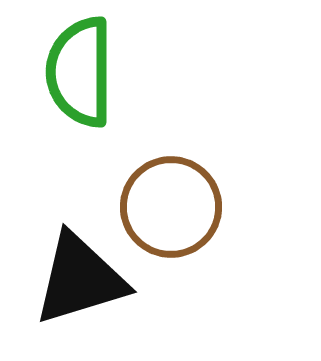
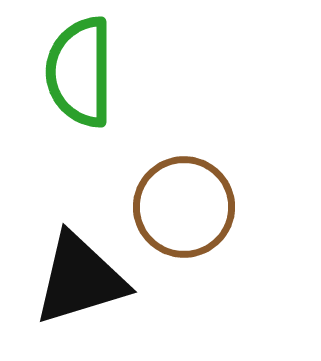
brown circle: moved 13 px right
